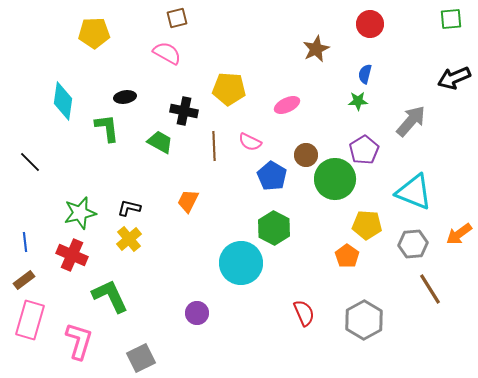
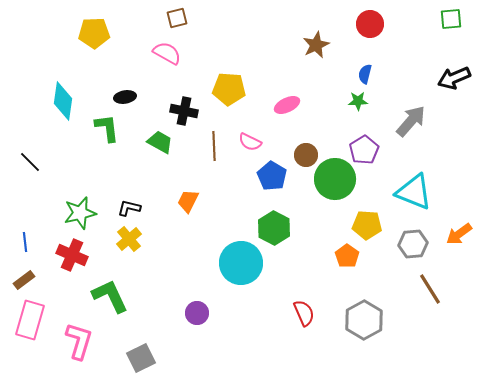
brown star at (316, 49): moved 4 px up
